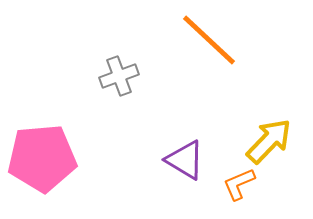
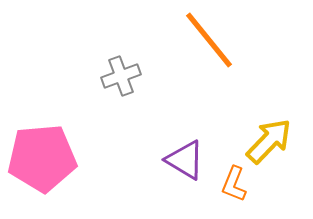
orange line: rotated 8 degrees clockwise
gray cross: moved 2 px right
orange L-shape: moved 5 px left; rotated 45 degrees counterclockwise
